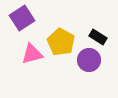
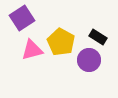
pink triangle: moved 4 px up
